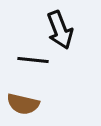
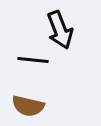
brown semicircle: moved 5 px right, 2 px down
